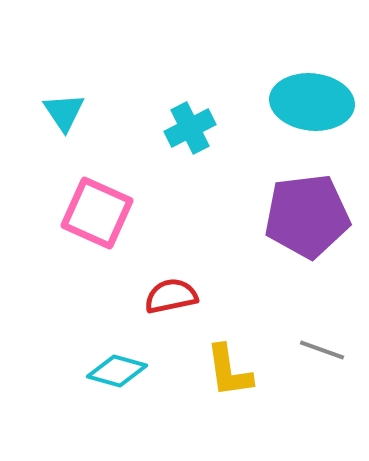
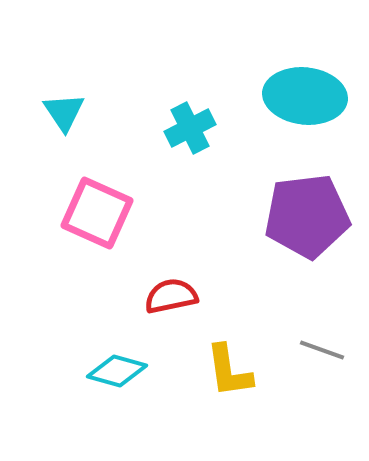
cyan ellipse: moved 7 px left, 6 px up
